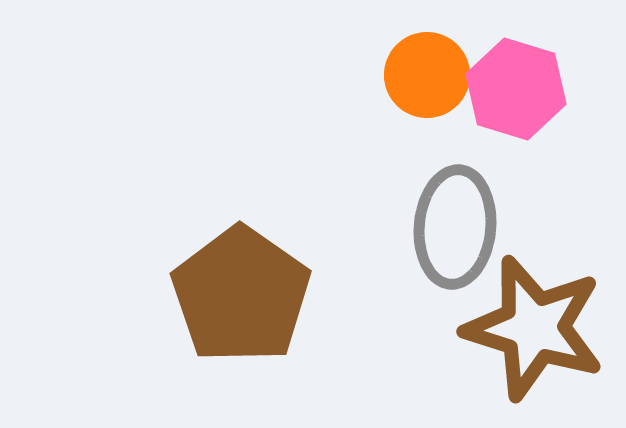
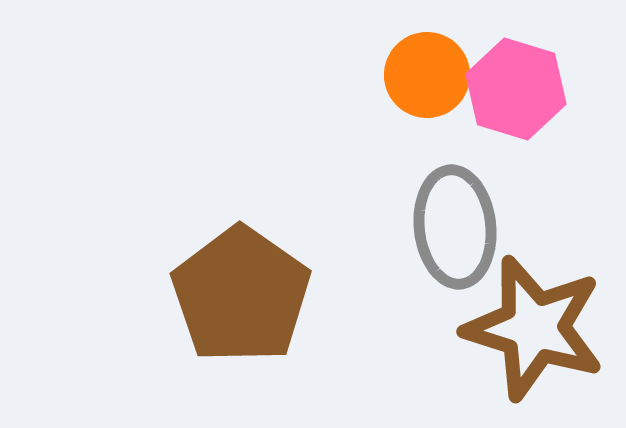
gray ellipse: rotated 11 degrees counterclockwise
